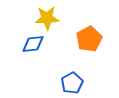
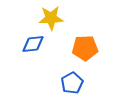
yellow star: moved 4 px right
orange pentagon: moved 4 px left, 9 px down; rotated 25 degrees clockwise
